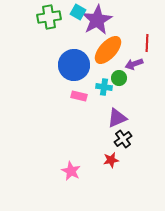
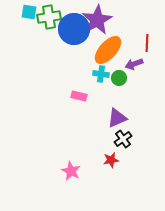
cyan square: moved 49 px left; rotated 21 degrees counterclockwise
blue circle: moved 36 px up
cyan cross: moved 3 px left, 13 px up
